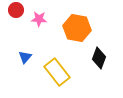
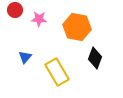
red circle: moved 1 px left
orange hexagon: moved 1 px up
black diamond: moved 4 px left
yellow rectangle: rotated 8 degrees clockwise
